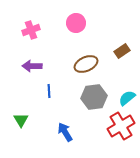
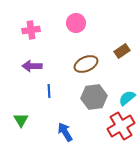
pink cross: rotated 12 degrees clockwise
